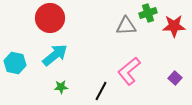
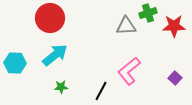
cyan hexagon: rotated 10 degrees counterclockwise
